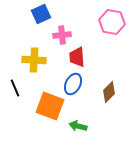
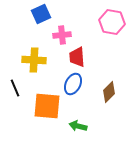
orange square: moved 3 px left; rotated 16 degrees counterclockwise
